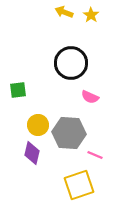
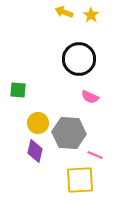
black circle: moved 8 px right, 4 px up
green square: rotated 12 degrees clockwise
yellow circle: moved 2 px up
purple diamond: moved 3 px right, 2 px up
yellow square: moved 1 px right, 5 px up; rotated 16 degrees clockwise
